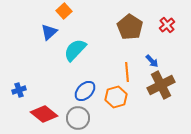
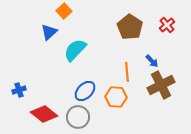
orange hexagon: rotated 20 degrees clockwise
gray circle: moved 1 px up
